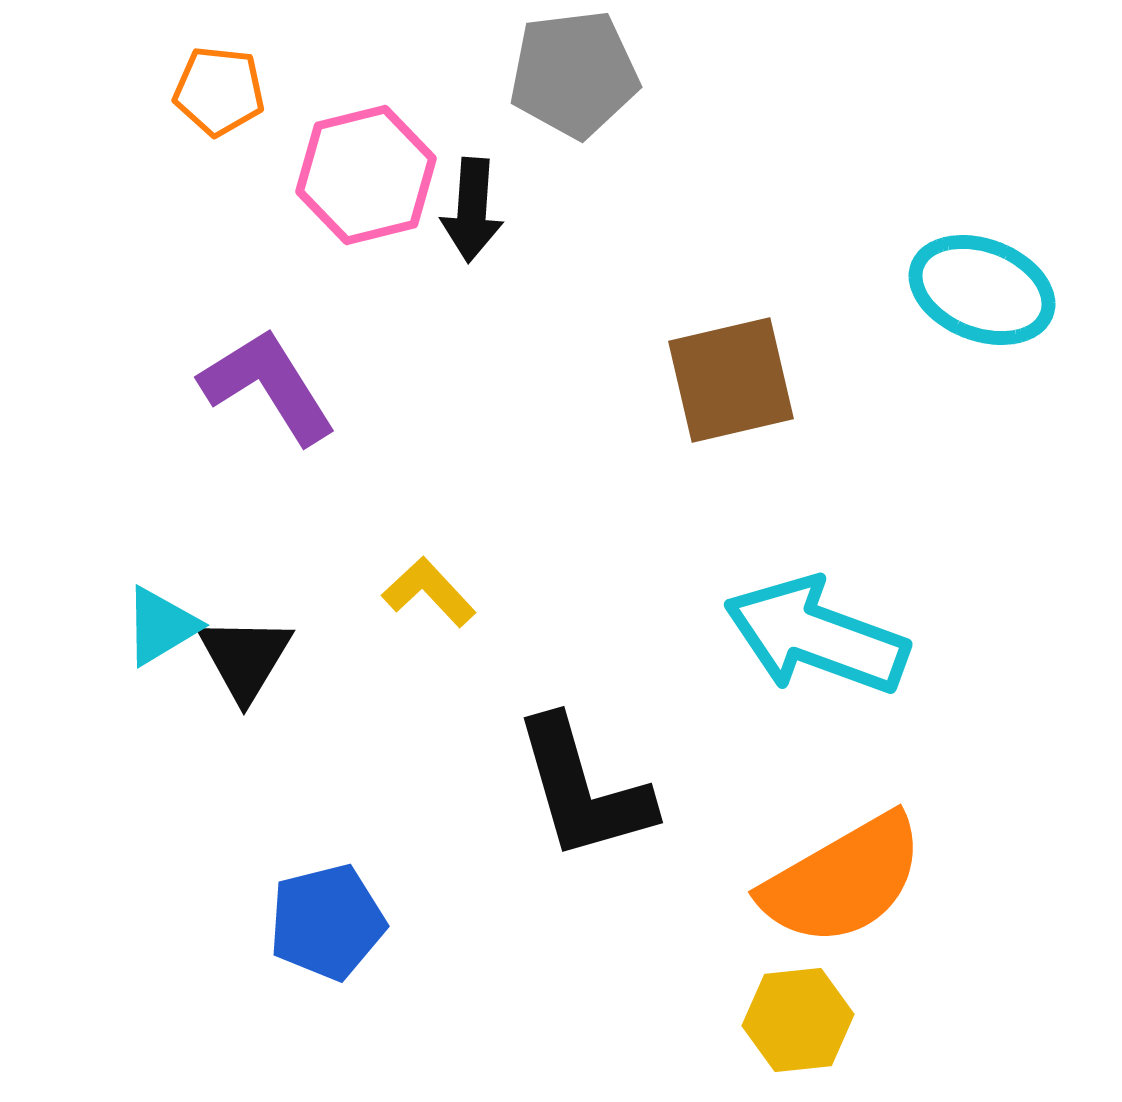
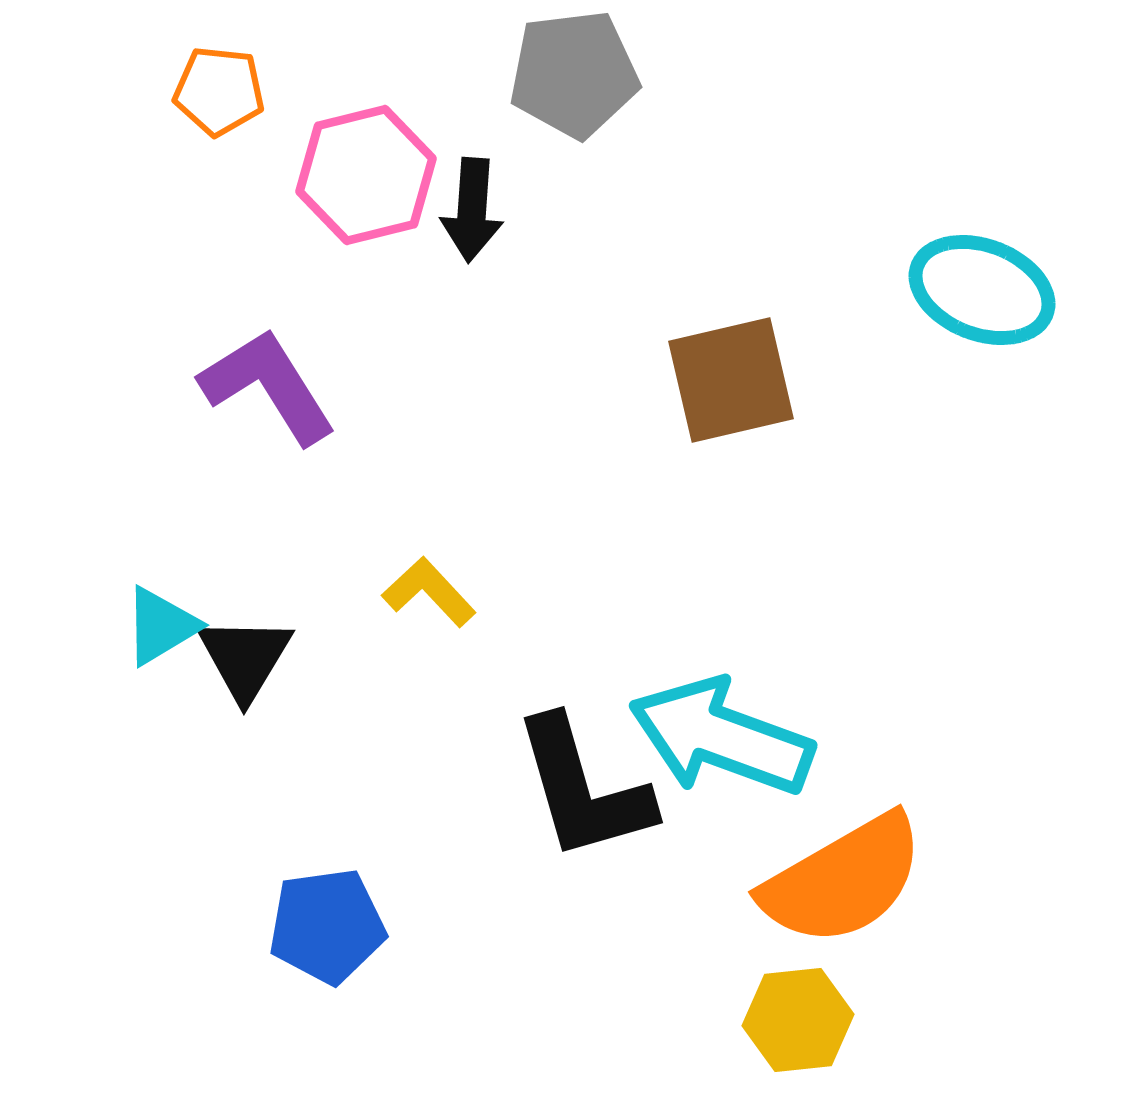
cyan arrow: moved 95 px left, 101 px down
blue pentagon: moved 4 px down; rotated 6 degrees clockwise
